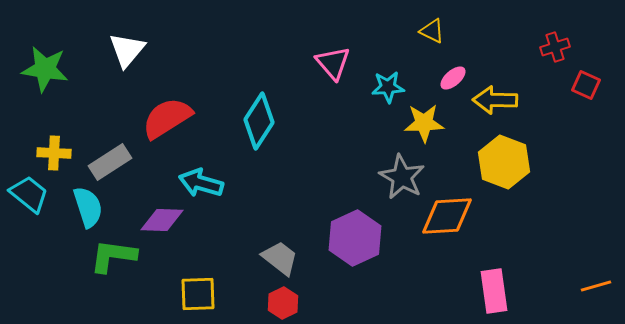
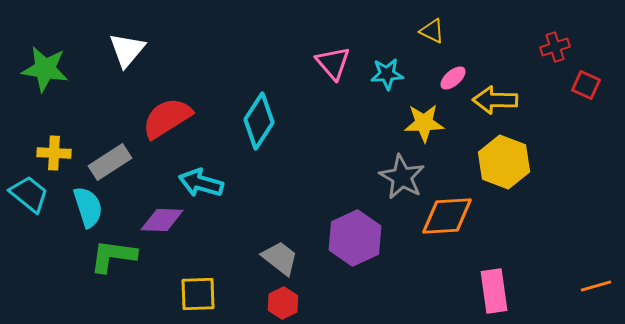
cyan star: moved 1 px left, 13 px up
